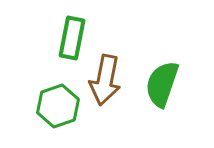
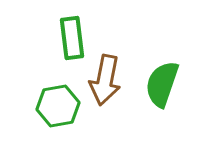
green rectangle: rotated 18 degrees counterclockwise
green hexagon: rotated 9 degrees clockwise
